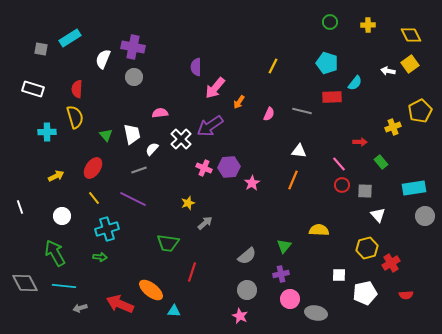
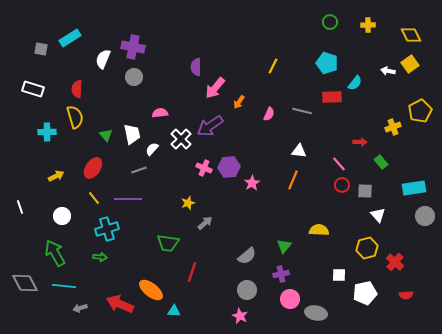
purple line at (133, 199): moved 5 px left; rotated 28 degrees counterclockwise
red cross at (391, 263): moved 4 px right, 1 px up; rotated 18 degrees counterclockwise
